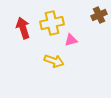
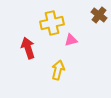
brown cross: rotated 28 degrees counterclockwise
red arrow: moved 5 px right, 20 px down
yellow arrow: moved 4 px right, 9 px down; rotated 96 degrees counterclockwise
